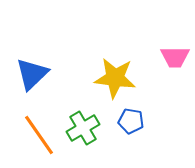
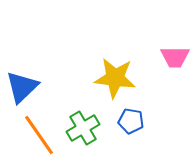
blue triangle: moved 10 px left, 13 px down
